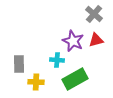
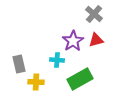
purple star: rotated 15 degrees clockwise
gray rectangle: rotated 12 degrees counterclockwise
green rectangle: moved 5 px right
